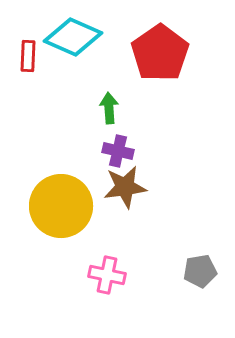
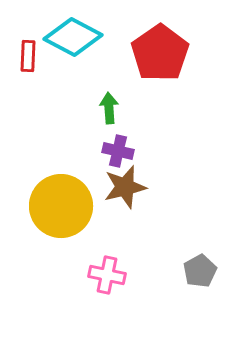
cyan diamond: rotated 4 degrees clockwise
brown star: rotated 6 degrees counterclockwise
gray pentagon: rotated 20 degrees counterclockwise
